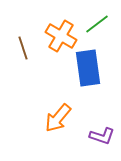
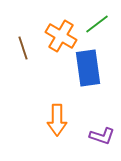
orange arrow: moved 1 px left, 2 px down; rotated 40 degrees counterclockwise
